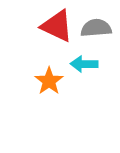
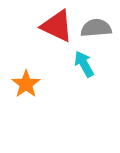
cyan arrow: rotated 60 degrees clockwise
orange star: moved 23 px left, 3 px down
